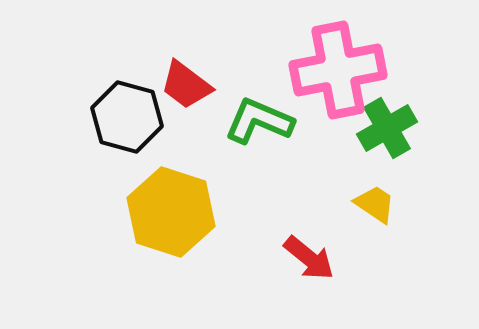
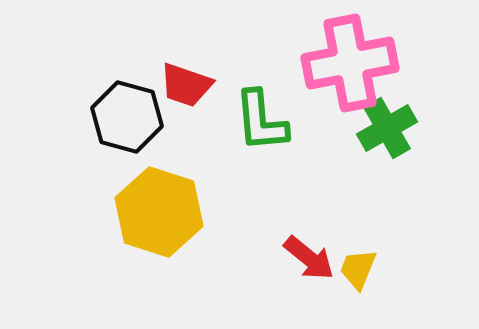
pink cross: moved 12 px right, 7 px up
red trapezoid: rotated 18 degrees counterclockwise
green L-shape: moved 2 px right; rotated 118 degrees counterclockwise
yellow trapezoid: moved 17 px left, 65 px down; rotated 102 degrees counterclockwise
yellow hexagon: moved 12 px left
